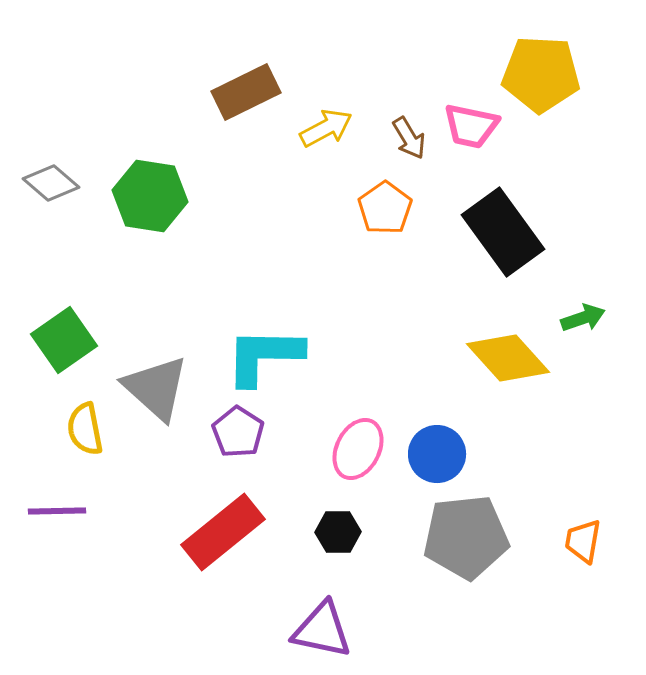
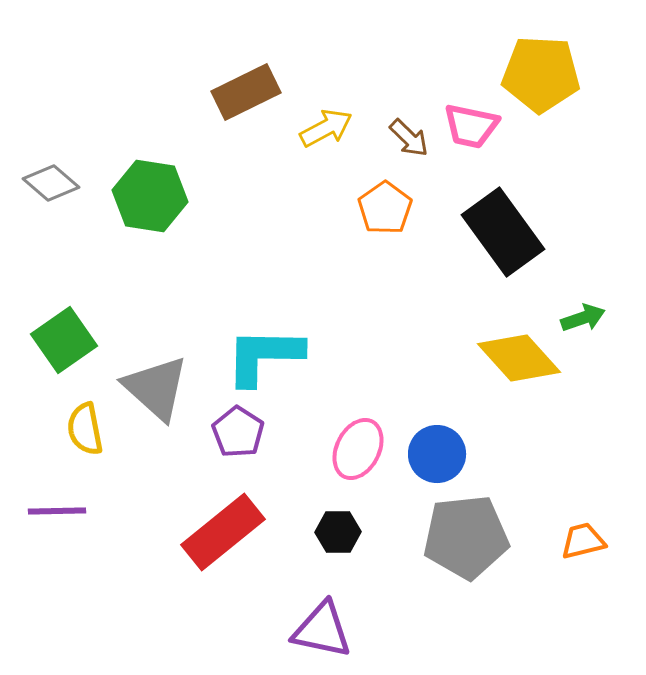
brown arrow: rotated 15 degrees counterclockwise
yellow diamond: moved 11 px right
orange trapezoid: rotated 66 degrees clockwise
